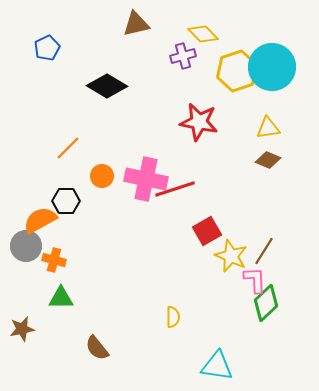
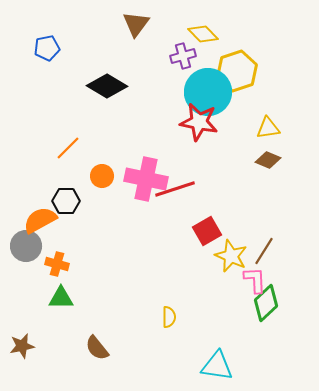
brown triangle: rotated 40 degrees counterclockwise
blue pentagon: rotated 15 degrees clockwise
cyan circle: moved 64 px left, 25 px down
orange cross: moved 3 px right, 4 px down
yellow semicircle: moved 4 px left
brown star: moved 17 px down
